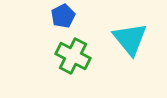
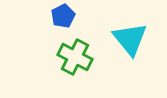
green cross: moved 2 px right, 1 px down
